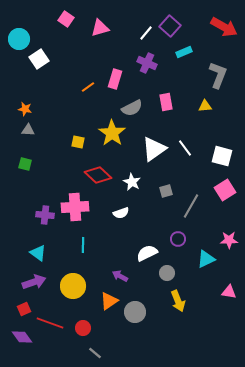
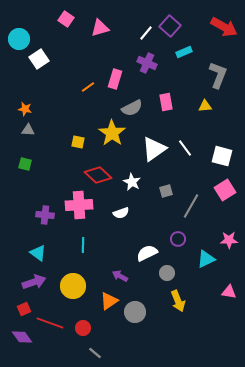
pink cross at (75, 207): moved 4 px right, 2 px up
